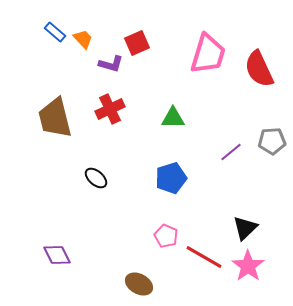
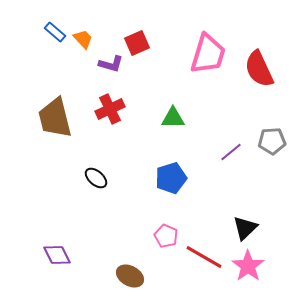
brown ellipse: moved 9 px left, 8 px up
